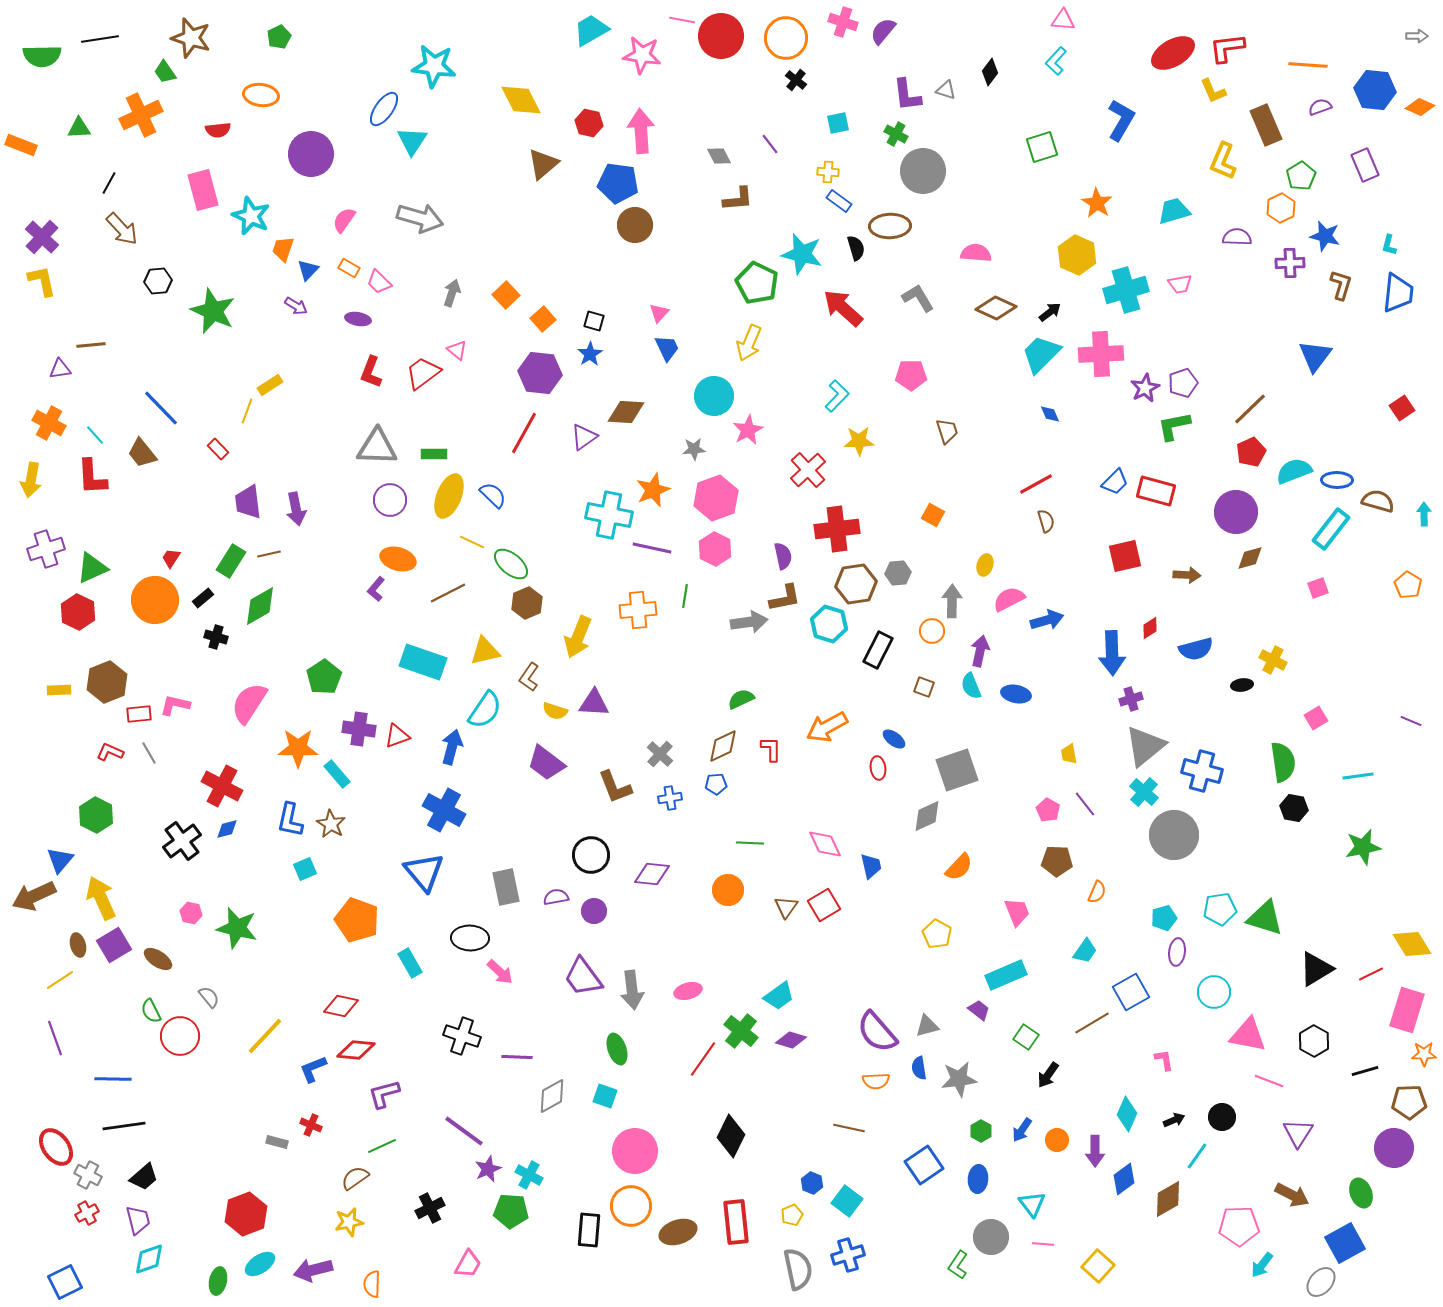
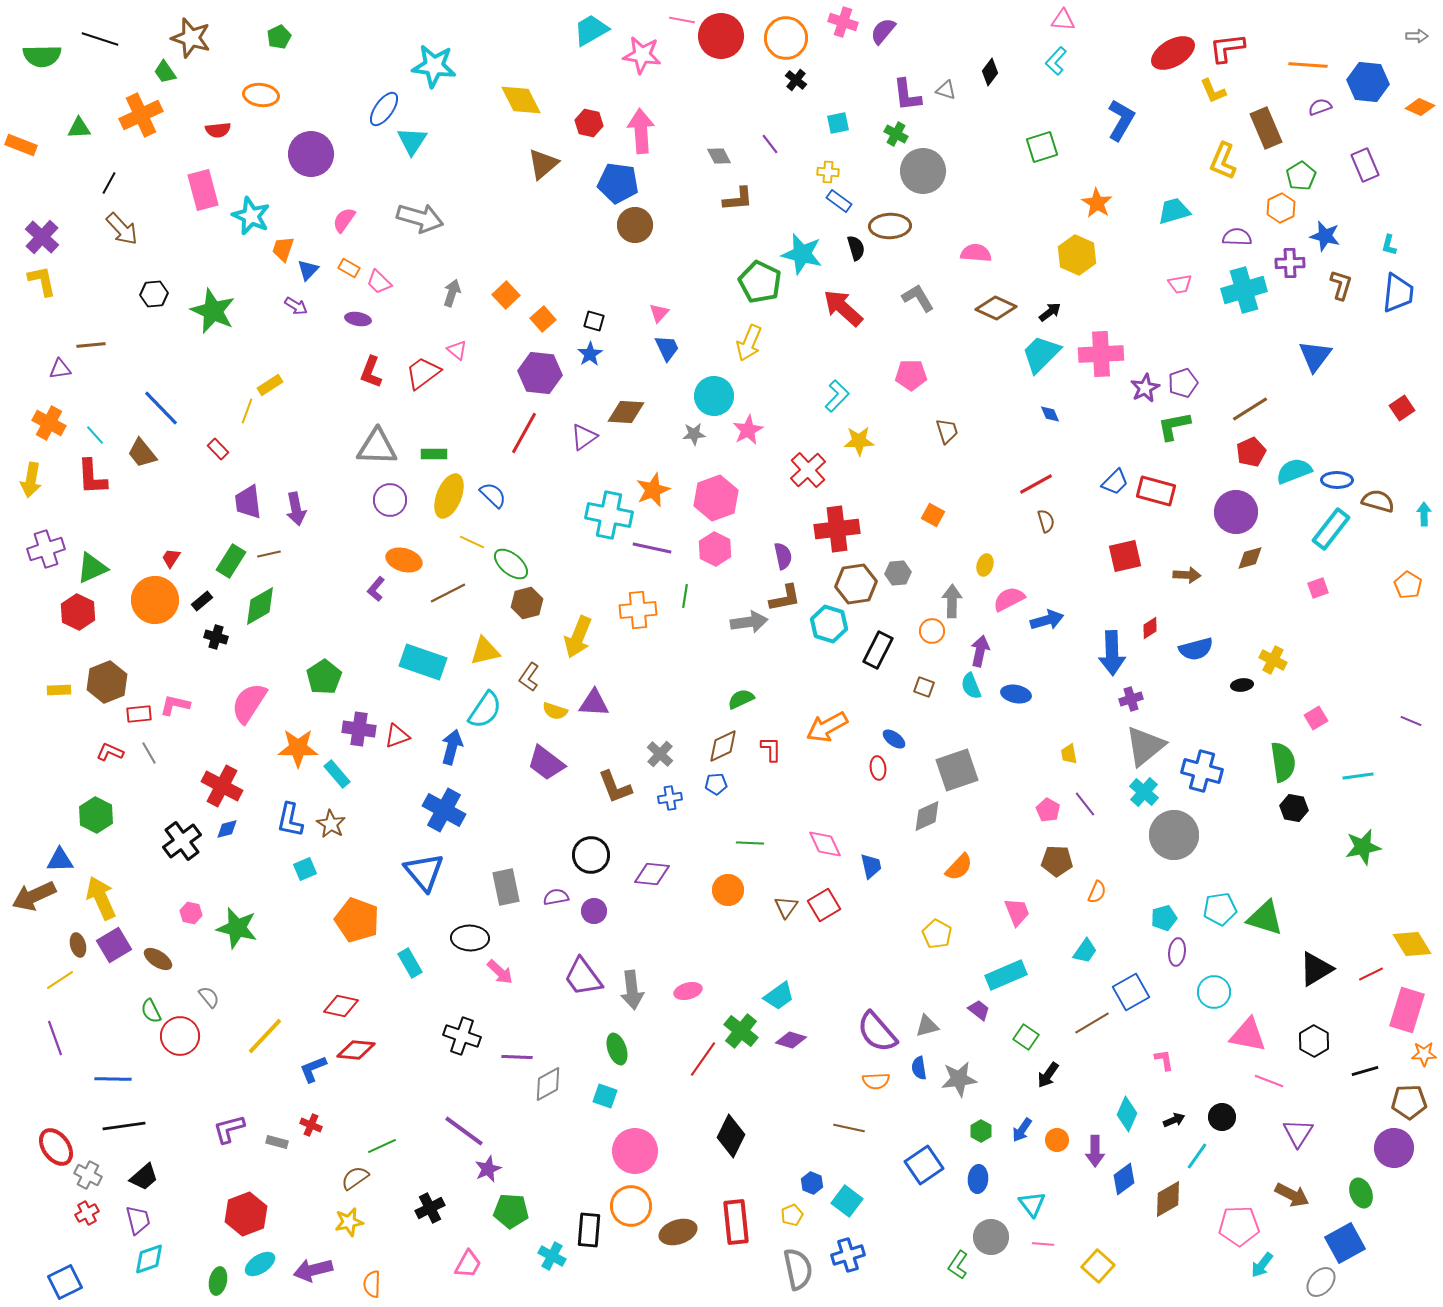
black line at (100, 39): rotated 27 degrees clockwise
blue hexagon at (1375, 90): moved 7 px left, 8 px up
brown rectangle at (1266, 125): moved 3 px down
black hexagon at (158, 281): moved 4 px left, 13 px down
green pentagon at (757, 283): moved 3 px right, 1 px up
cyan cross at (1126, 290): moved 118 px right
brown line at (1250, 409): rotated 12 degrees clockwise
gray star at (694, 449): moved 15 px up
orange ellipse at (398, 559): moved 6 px right, 1 px down
black rectangle at (203, 598): moved 1 px left, 3 px down
brown hexagon at (527, 603): rotated 8 degrees clockwise
blue triangle at (60, 860): rotated 48 degrees clockwise
purple L-shape at (384, 1094): moved 155 px left, 35 px down
gray diamond at (552, 1096): moved 4 px left, 12 px up
cyan cross at (529, 1175): moved 23 px right, 81 px down
